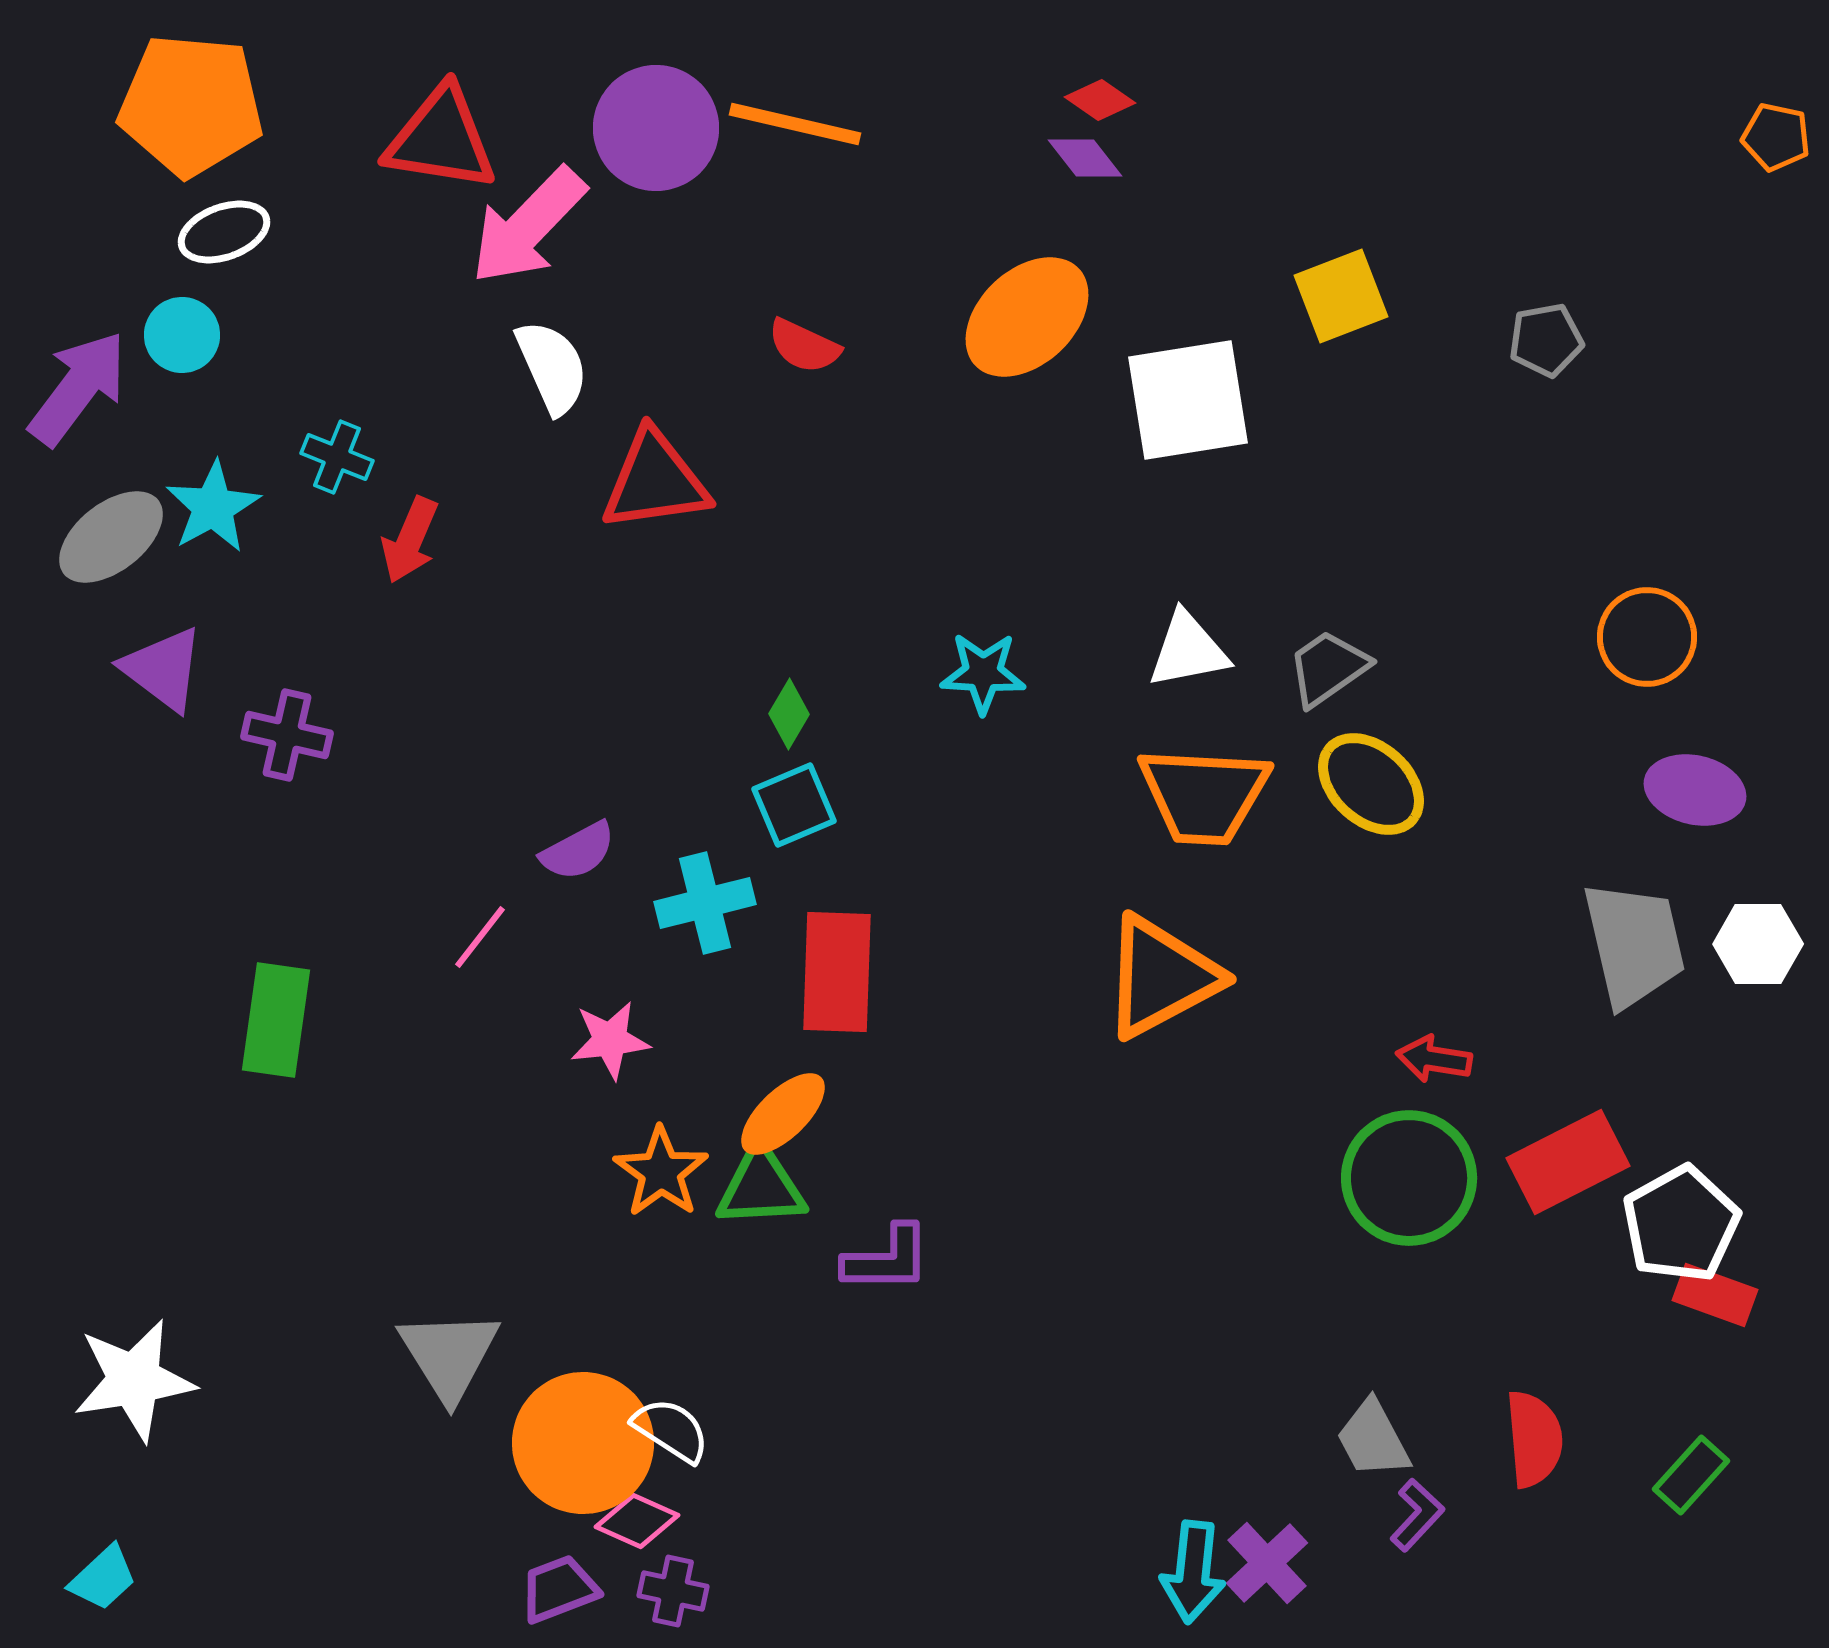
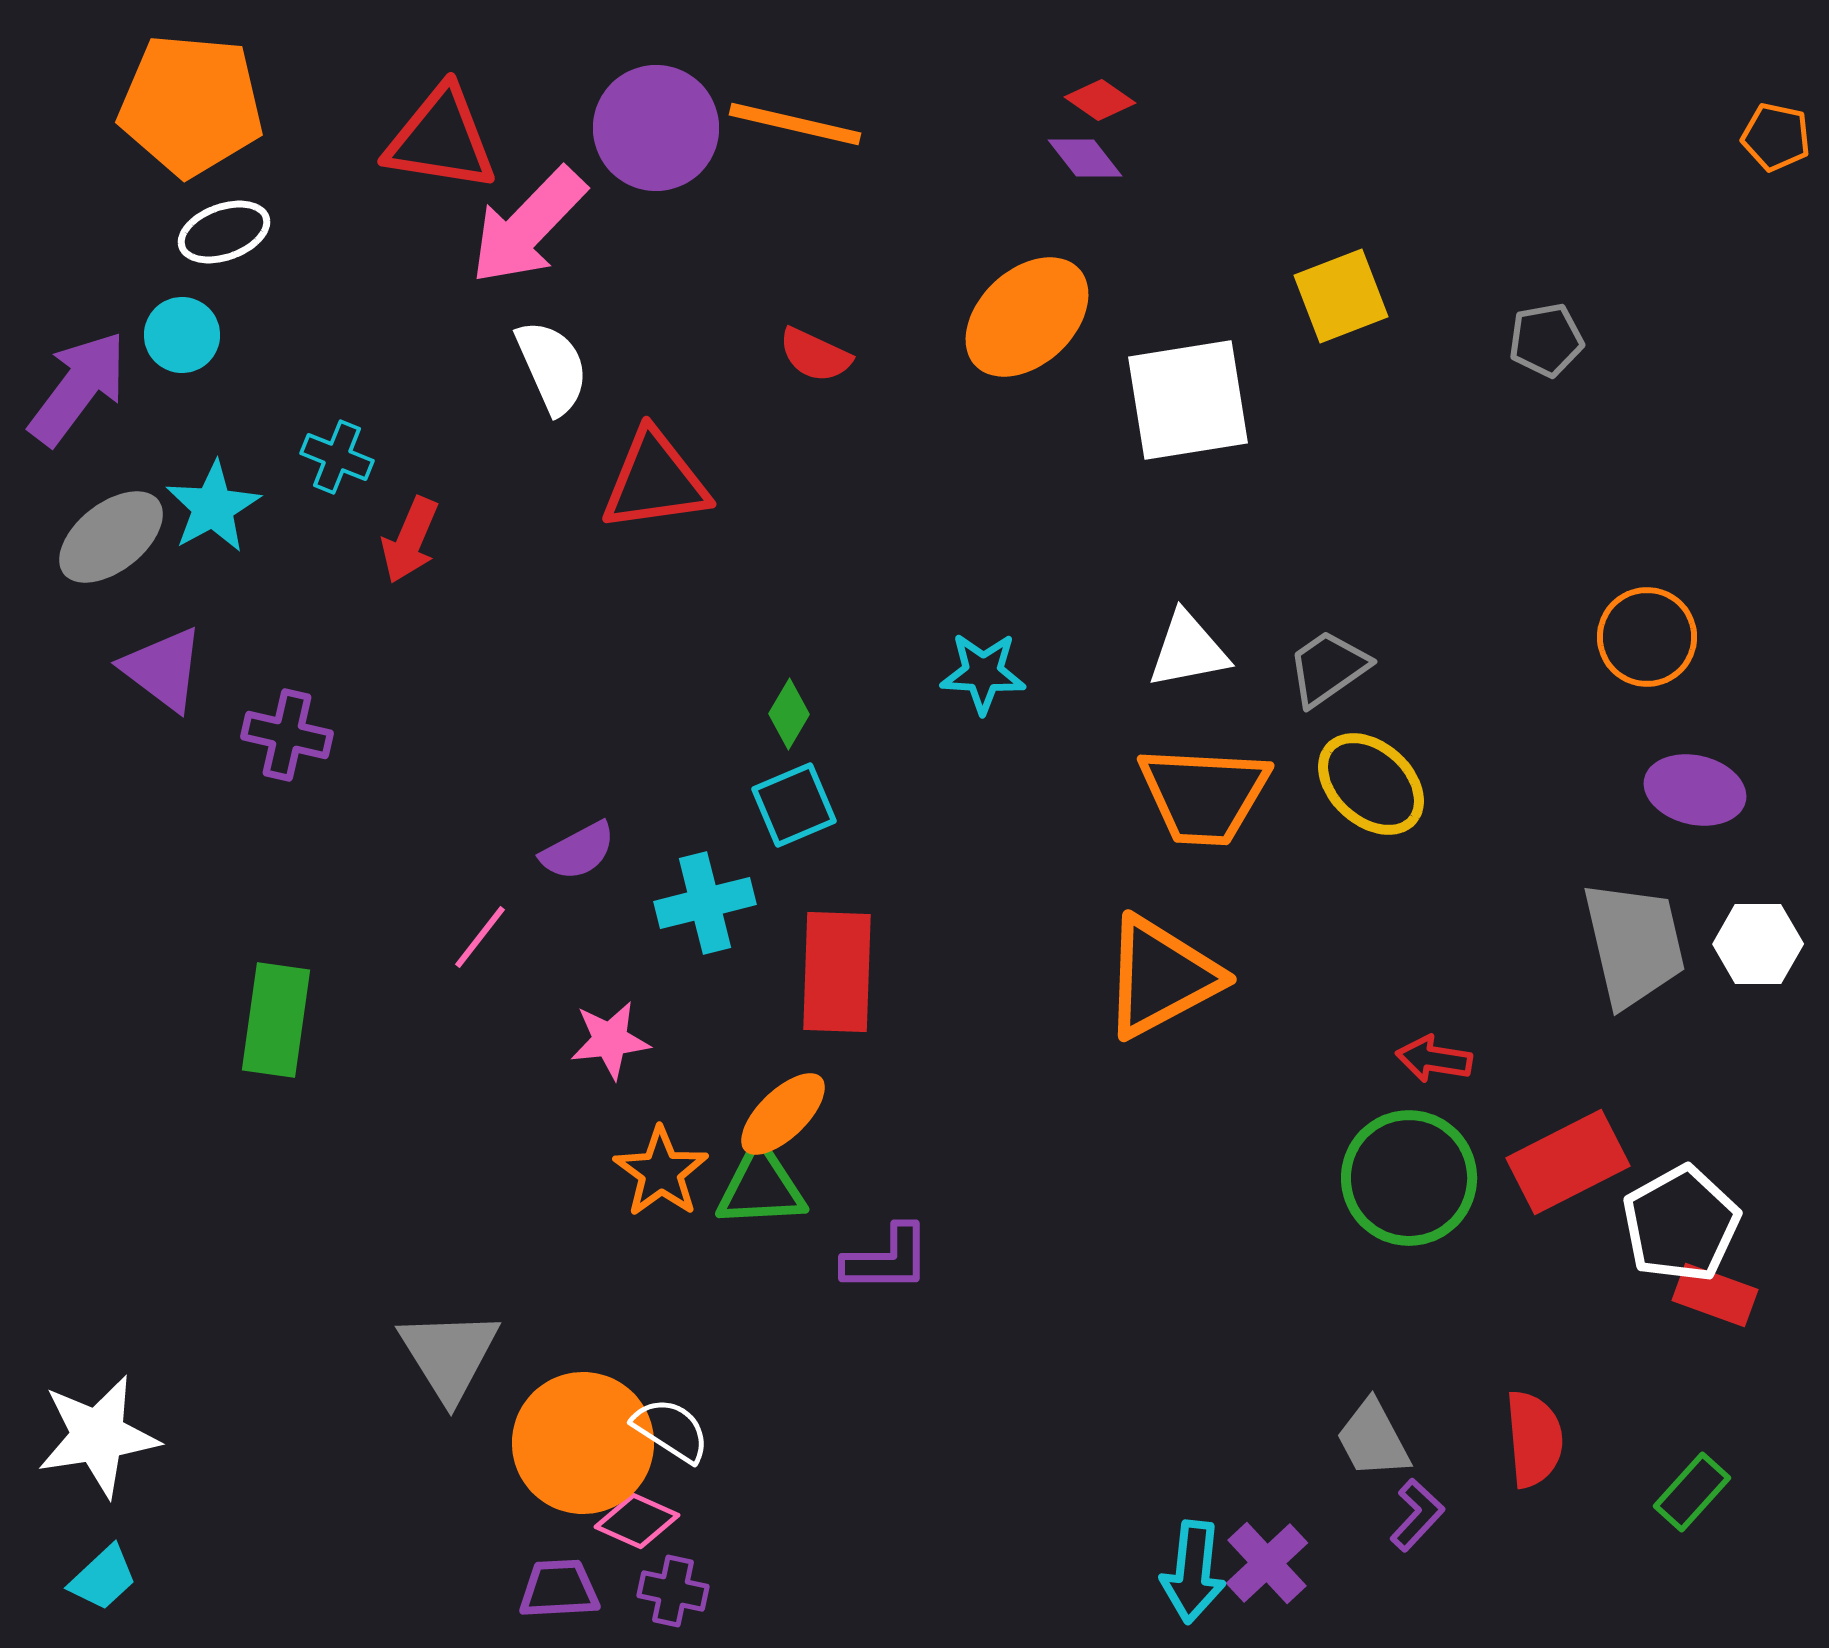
red semicircle at (804, 346): moved 11 px right, 9 px down
white star at (134, 1380): moved 36 px left, 56 px down
green rectangle at (1691, 1475): moved 1 px right, 17 px down
purple trapezoid at (559, 1589): rotated 18 degrees clockwise
